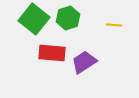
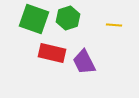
green square: rotated 20 degrees counterclockwise
red rectangle: rotated 8 degrees clockwise
purple trapezoid: rotated 84 degrees counterclockwise
